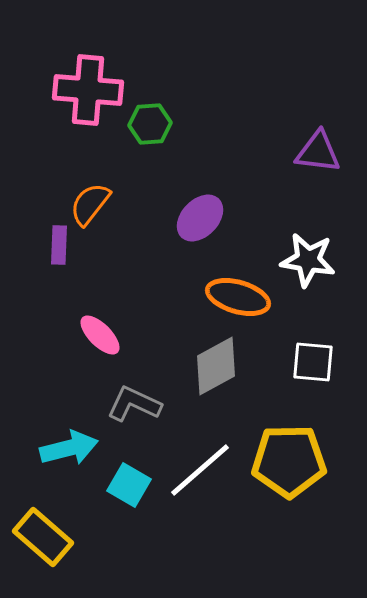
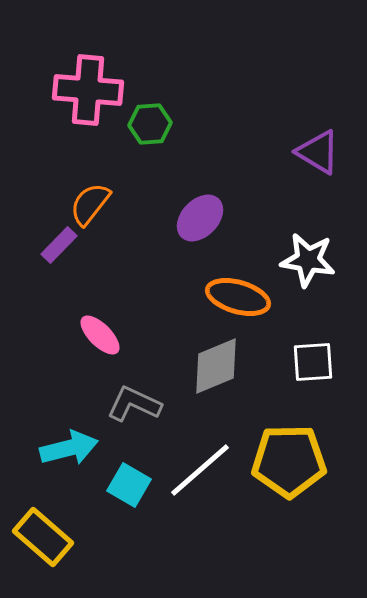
purple triangle: rotated 24 degrees clockwise
purple rectangle: rotated 42 degrees clockwise
white square: rotated 9 degrees counterclockwise
gray diamond: rotated 6 degrees clockwise
